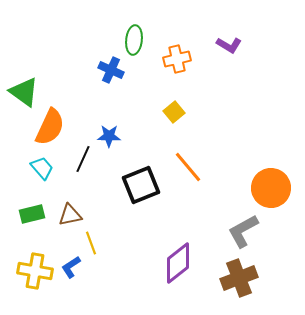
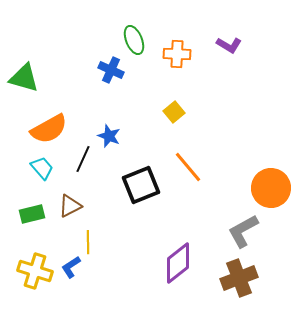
green ellipse: rotated 28 degrees counterclockwise
orange cross: moved 5 px up; rotated 16 degrees clockwise
green triangle: moved 14 px up; rotated 20 degrees counterclockwise
orange semicircle: moved 1 px left, 2 px down; rotated 36 degrees clockwise
blue star: rotated 20 degrees clockwise
brown triangle: moved 9 px up; rotated 15 degrees counterclockwise
yellow line: moved 3 px left, 1 px up; rotated 20 degrees clockwise
yellow cross: rotated 8 degrees clockwise
